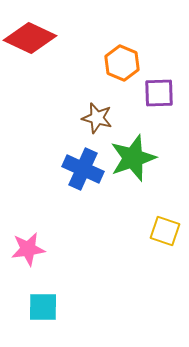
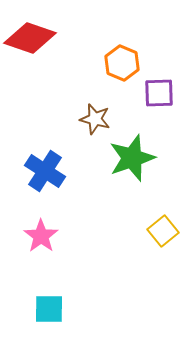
red diamond: rotated 6 degrees counterclockwise
brown star: moved 2 px left, 1 px down
green star: moved 1 px left
blue cross: moved 38 px left, 2 px down; rotated 9 degrees clockwise
yellow square: moved 2 px left; rotated 32 degrees clockwise
pink star: moved 13 px right, 13 px up; rotated 28 degrees counterclockwise
cyan square: moved 6 px right, 2 px down
